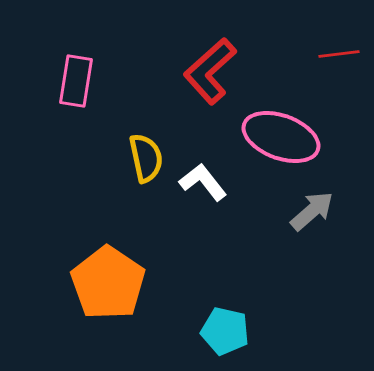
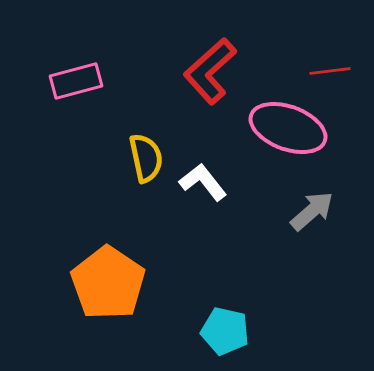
red line: moved 9 px left, 17 px down
pink rectangle: rotated 66 degrees clockwise
pink ellipse: moved 7 px right, 9 px up
